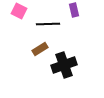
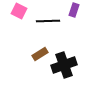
purple rectangle: rotated 32 degrees clockwise
black line: moved 3 px up
brown rectangle: moved 5 px down
